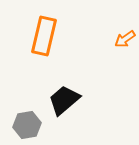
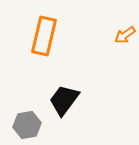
orange arrow: moved 4 px up
black trapezoid: rotated 12 degrees counterclockwise
